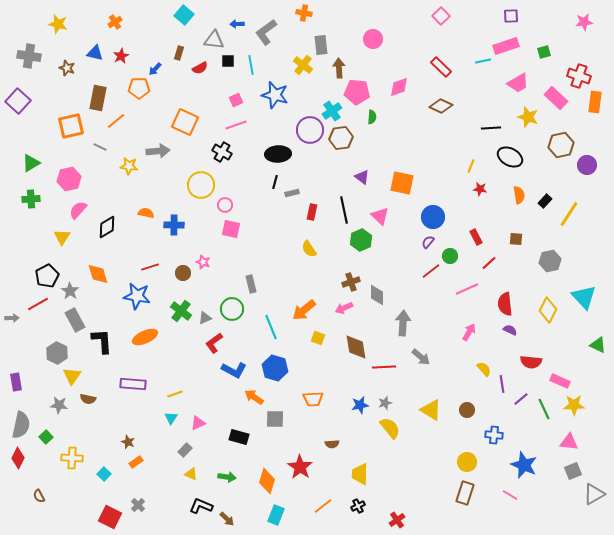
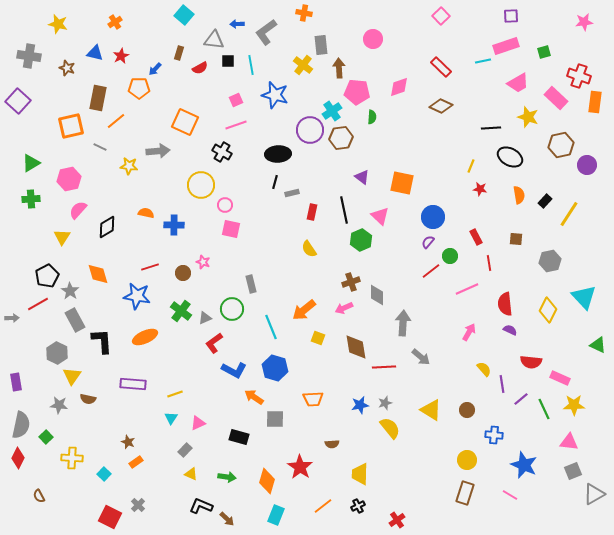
red line at (489, 263): rotated 56 degrees counterclockwise
pink rectangle at (560, 381): moved 3 px up
yellow circle at (467, 462): moved 2 px up
